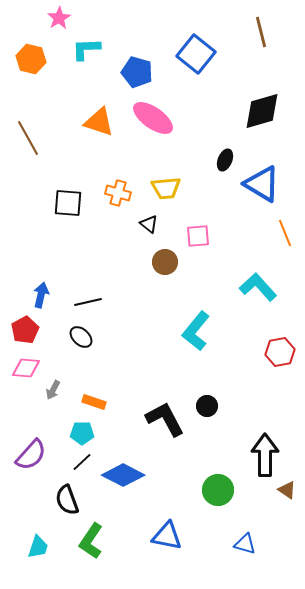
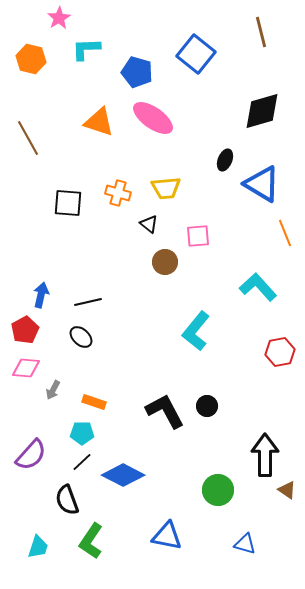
black L-shape at (165, 419): moved 8 px up
